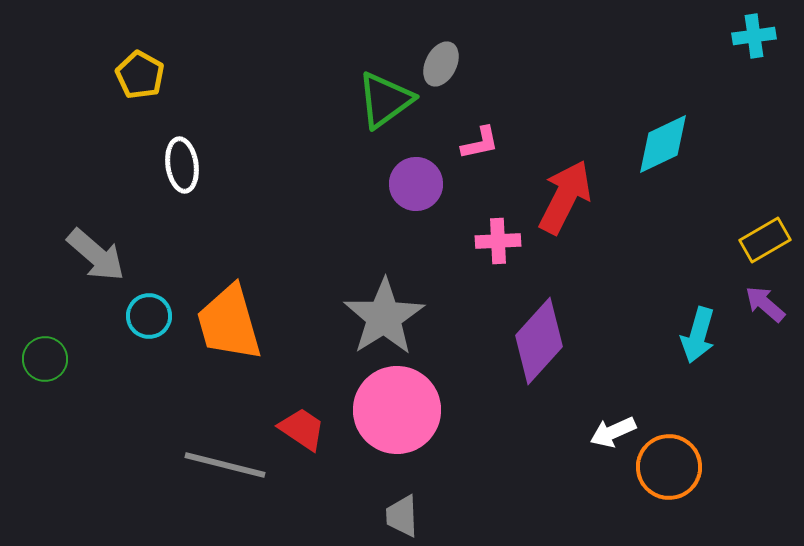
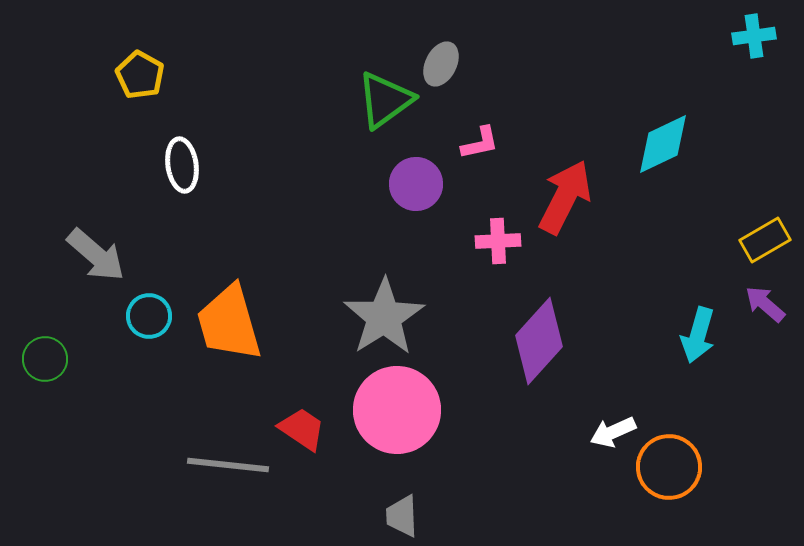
gray line: moved 3 px right; rotated 8 degrees counterclockwise
